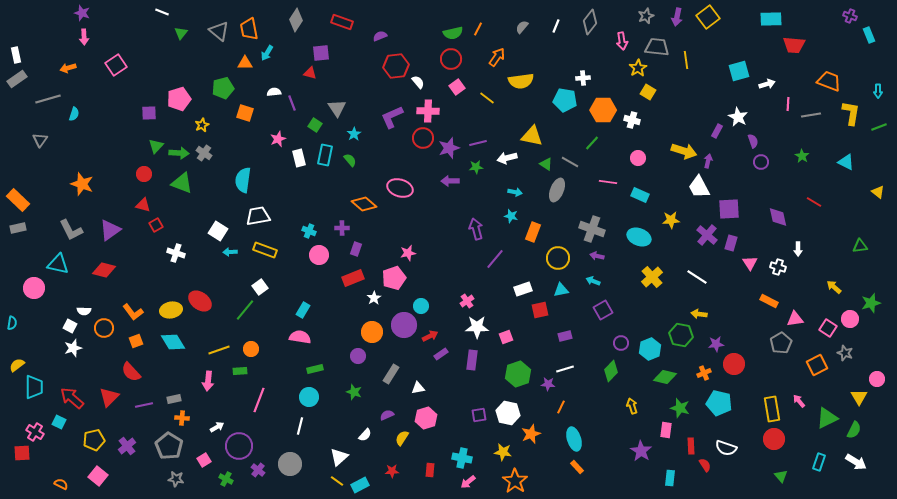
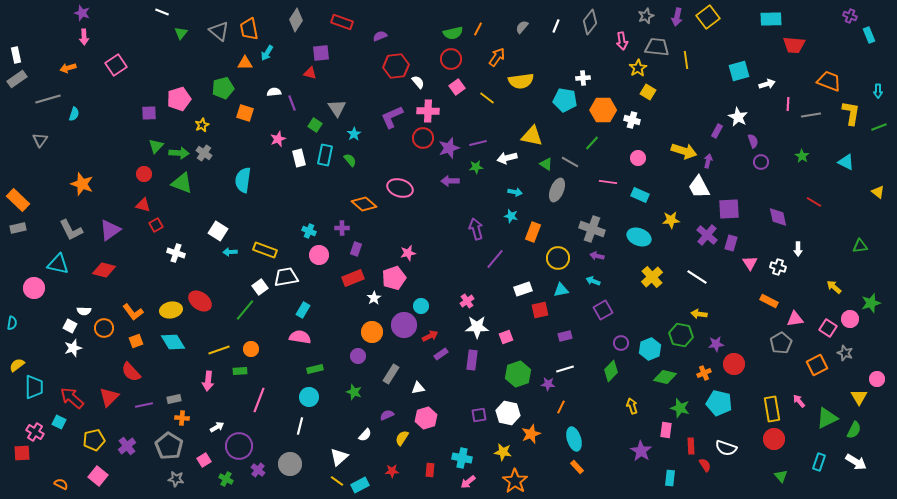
white trapezoid at (258, 216): moved 28 px right, 61 px down
